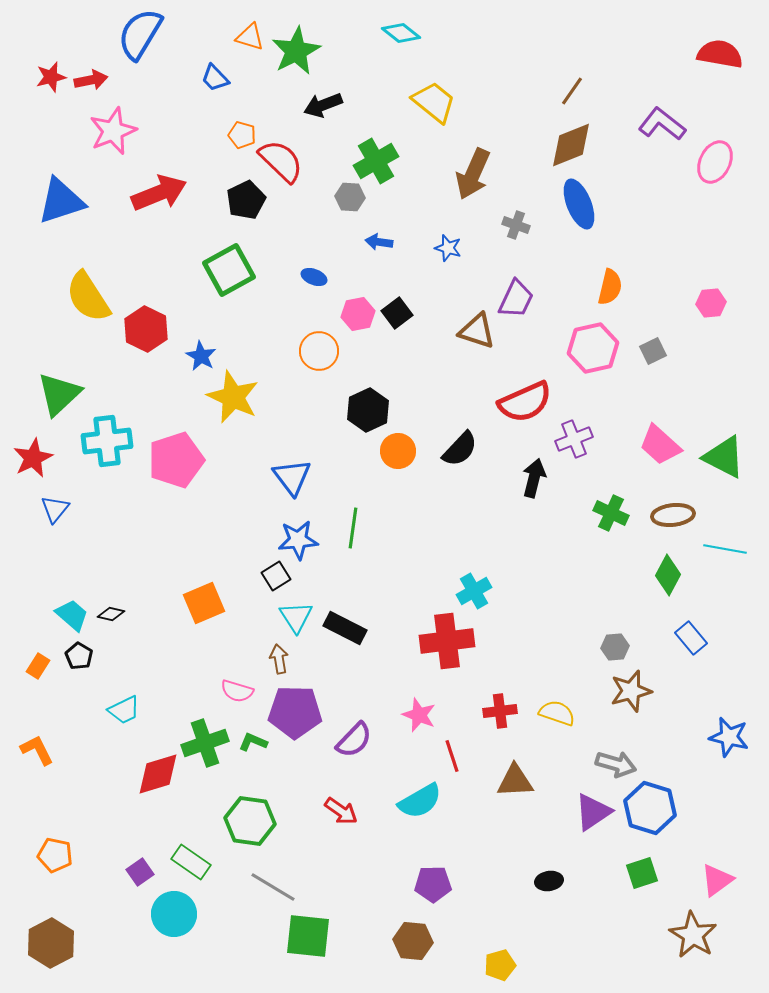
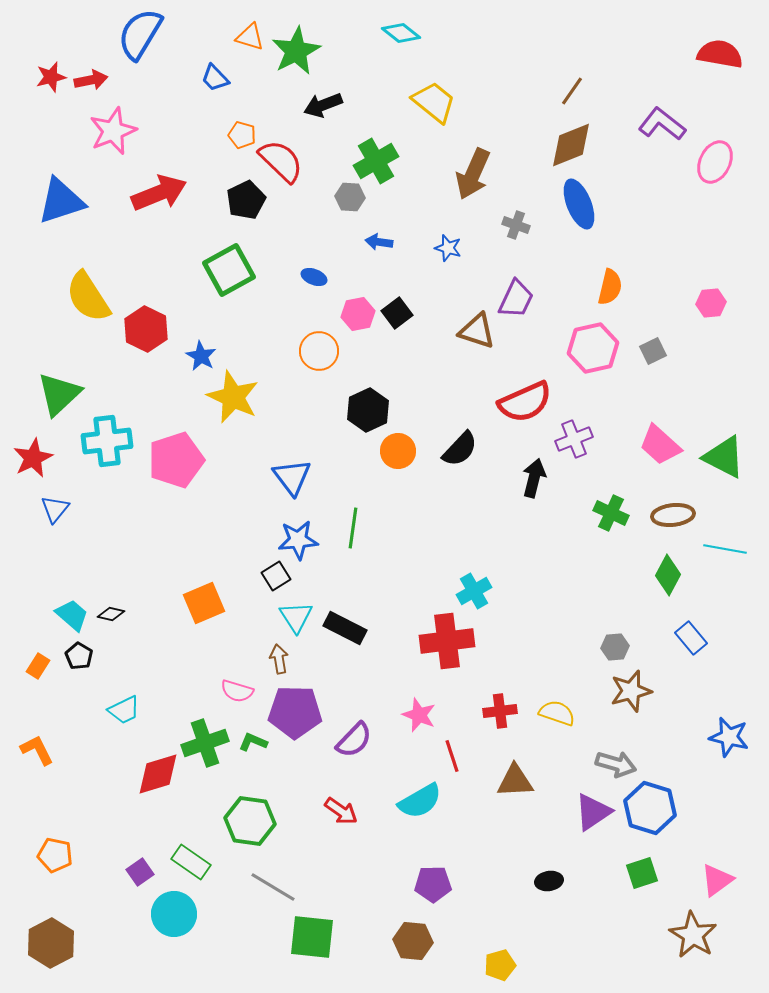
green square at (308, 936): moved 4 px right, 1 px down
